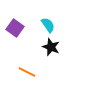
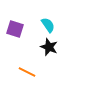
purple square: moved 1 px down; rotated 18 degrees counterclockwise
black star: moved 2 px left
